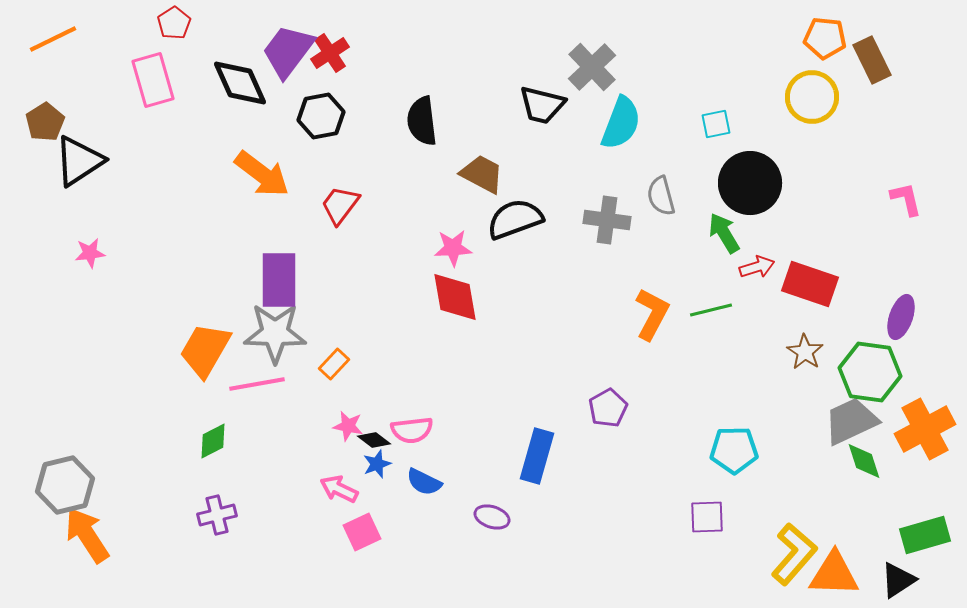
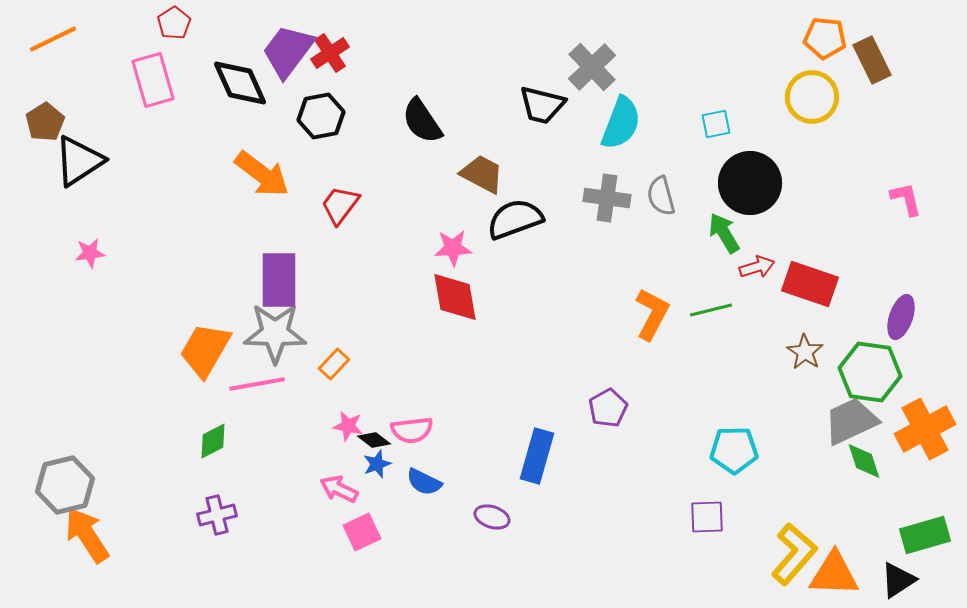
black semicircle at (422, 121): rotated 27 degrees counterclockwise
gray cross at (607, 220): moved 22 px up
